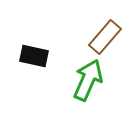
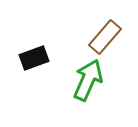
black rectangle: moved 2 px down; rotated 32 degrees counterclockwise
